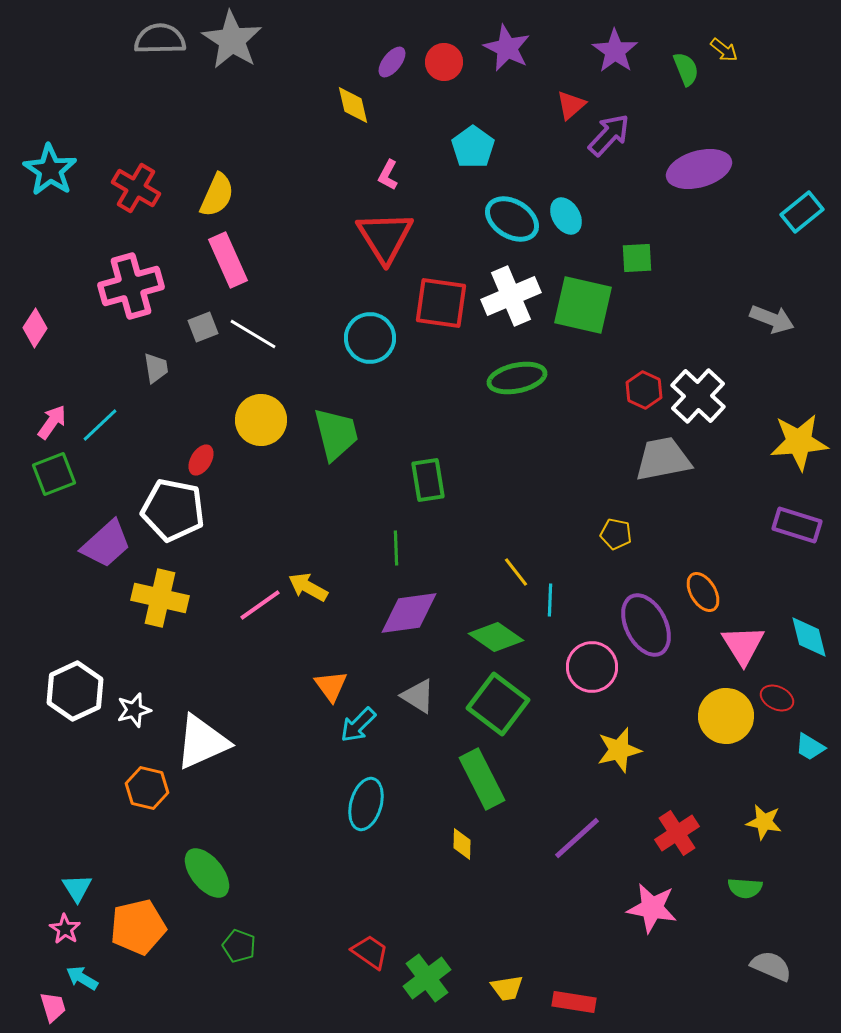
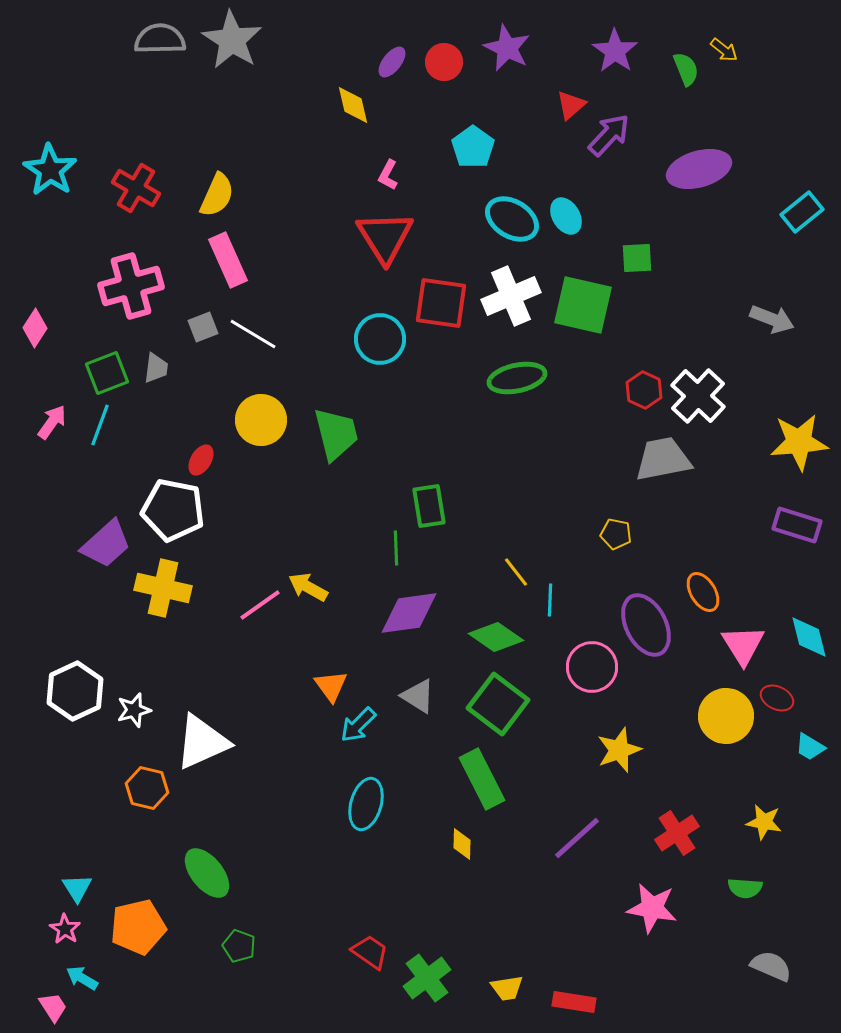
cyan circle at (370, 338): moved 10 px right, 1 px down
gray trapezoid at (156, 368): rotated 16 degrees clockwise
cyan line at (100, 425): rotated 27 degrees counterclockwise
green square at (54, 474): moved 53 px right, 101 px up
green rectangle at (428, 480): moved 1 px right, 26 px down
yellow cross at (160, 598): moved 3 px right, 10 px up
yellow star at (619, 750): rotated 6 degrees counterclockwise
pink trapezoid at (53, 1007): rotated 16 degrees counterclockwise
